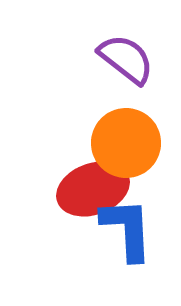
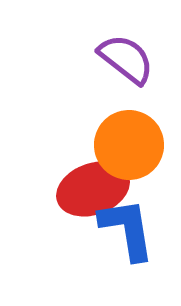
orange circle: moved 3 px right, 2 px down
blue L-shape: rotated 6 degrees counterclockwise
